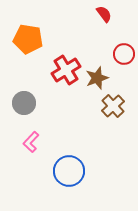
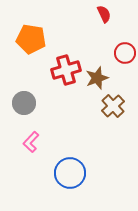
red semicircle: rotated 12 degrees clockwise
orange pentagon: moved 3 px right
red circle: moved 1 px right, 1 px up
red cross: rotated 16 degrees clockwise
blue circle: moved 1 px right, 2 px down
